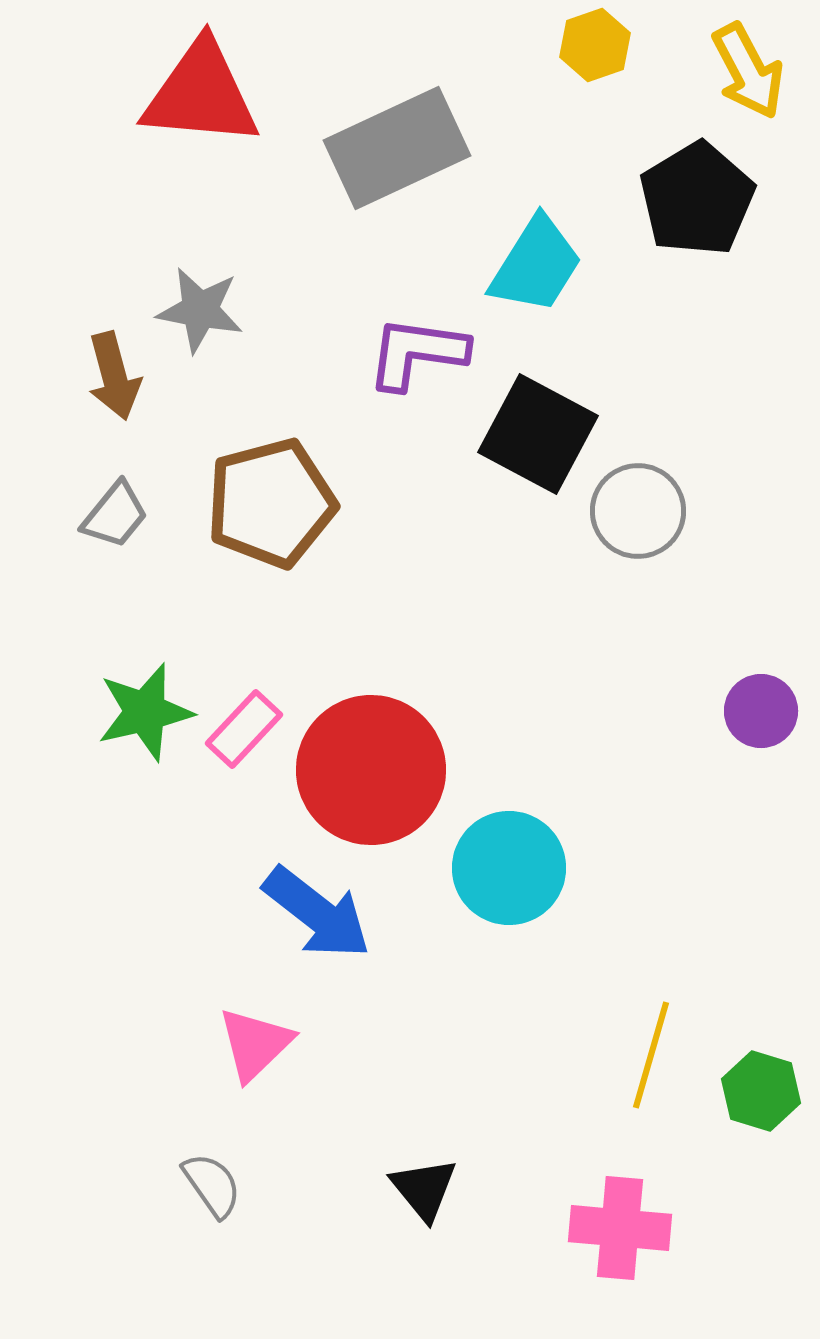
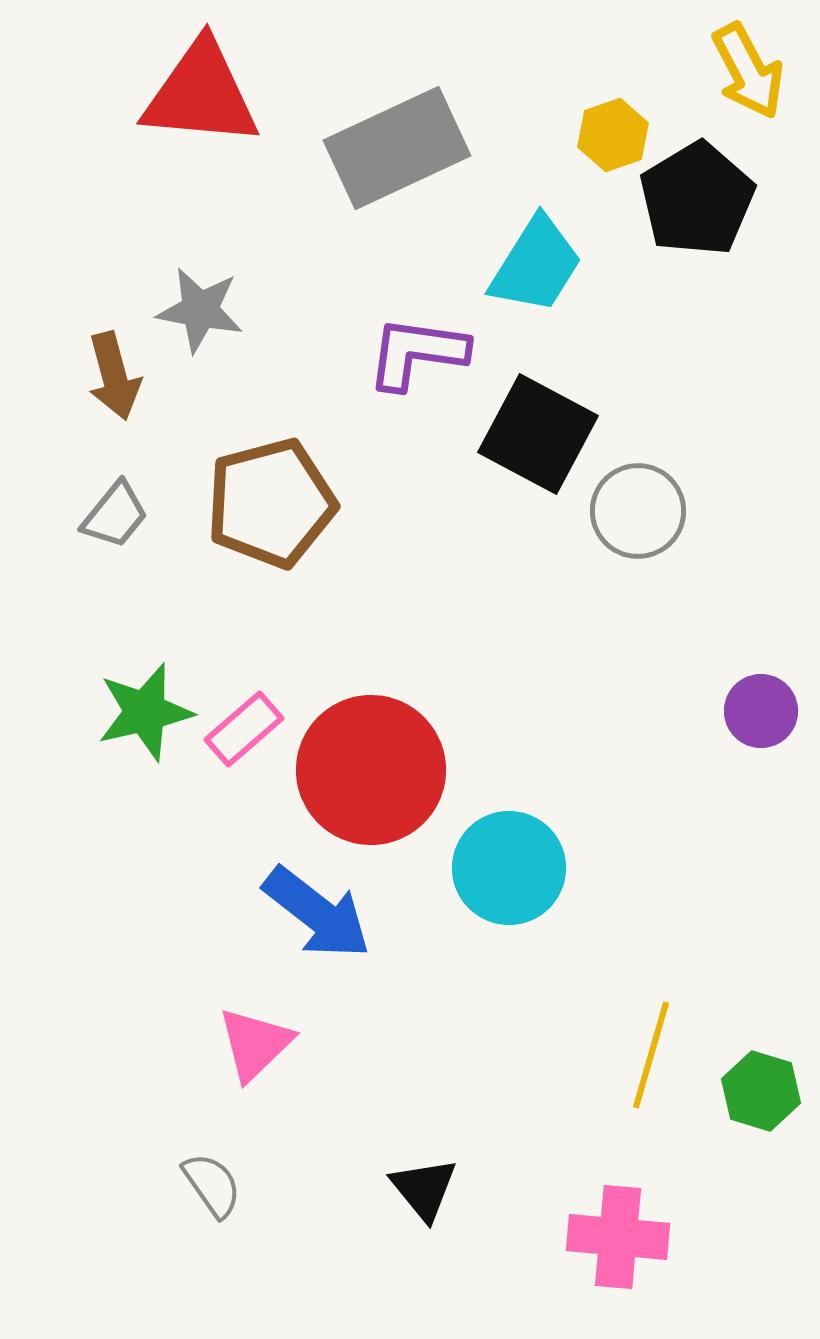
yellow hexagon: moved 18 px right, 90 px down
pink rectangle: rotated 6 degrees clockwise
pink cross: moved 2 px left, 9 px down
